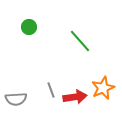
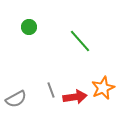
gray semicircle: rotated 25 degrees counterclockwise
